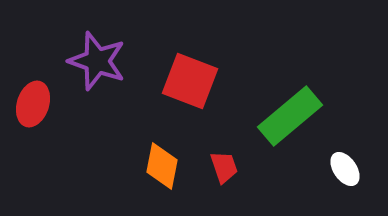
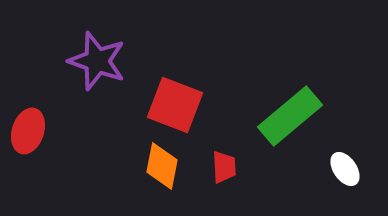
red square: moved 15 px left, 24 px down
red ellipse: moved 5 px left, 27 px down
red trapezoid: rotated 16 degrees clockwise
